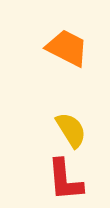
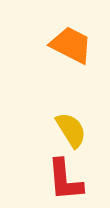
orange trapezoid: moved 4 px right, 3 px up
